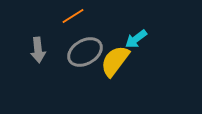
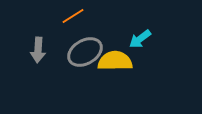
cyan arrow: moved 4 px right
gray arrow: rotated 10 degrees clockwise
yellow semicircle: rotated 52 degrees clockwise
